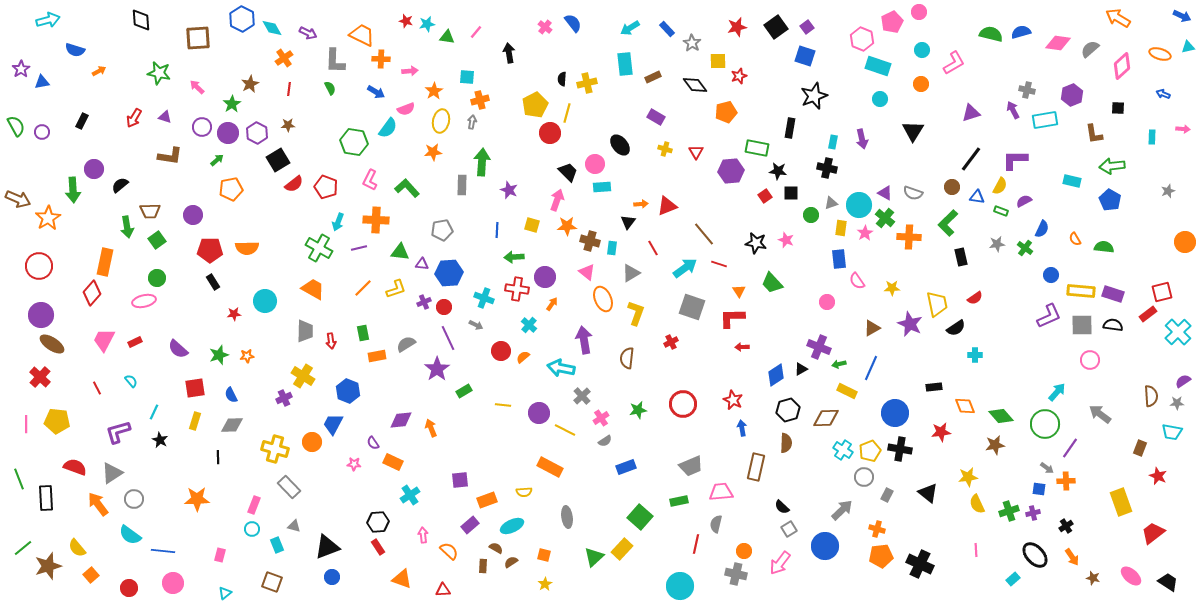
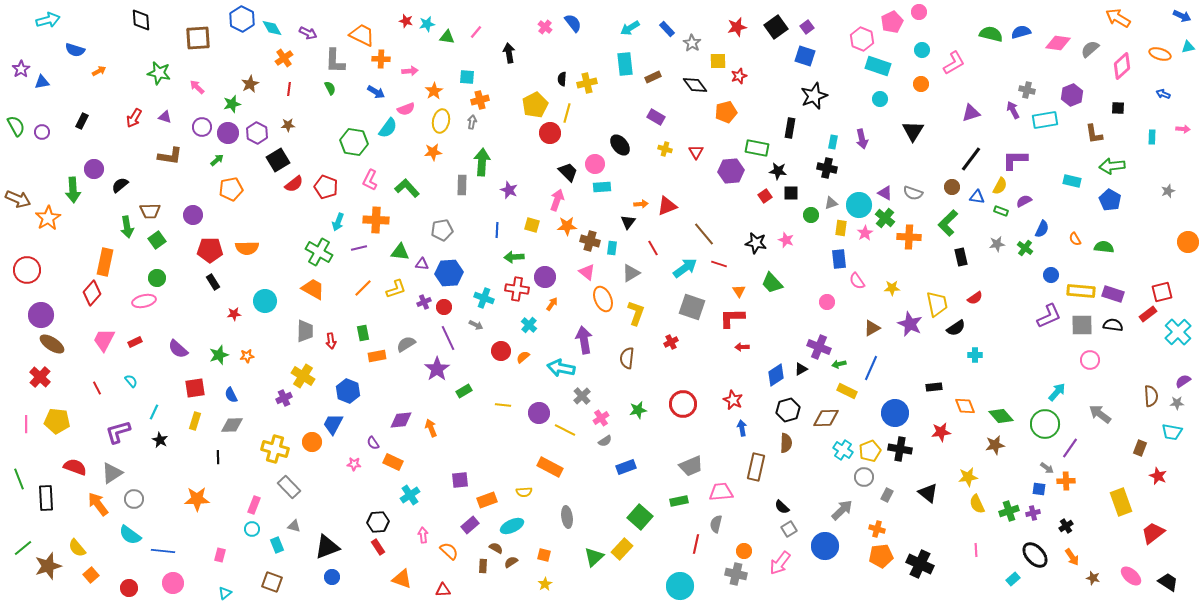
green star at (232, 104): rotated 18 degrees clockwise
orange circle at (1185, 242): moved 3 px right
green cross at (319, 248): moved 4 px down
red circle at (39, 266): moved 12 px left, 4 px down
